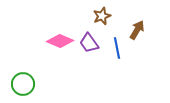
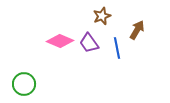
green circle: moved 1 px right
